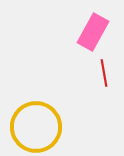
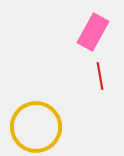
red line: moved 4 px left, 3 px down
